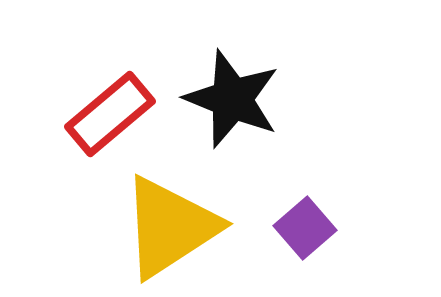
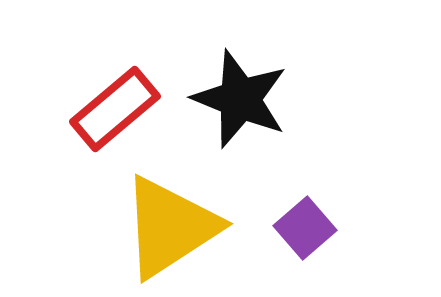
black star: moved 8 px right
red rectangle: moved 5 px right, 5 px up
